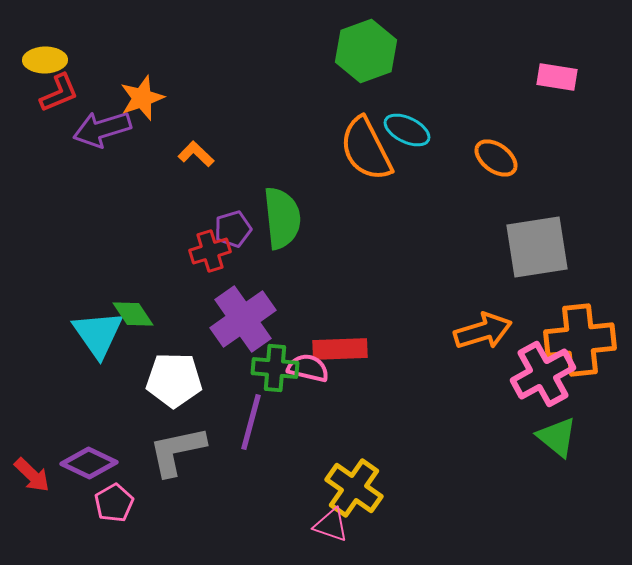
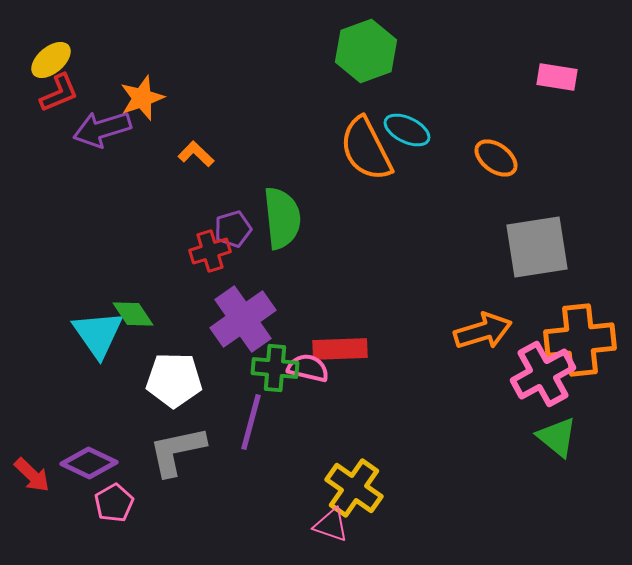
yellow ellipse: moved 6 px right; rotated 39 degrees counterclockwise
